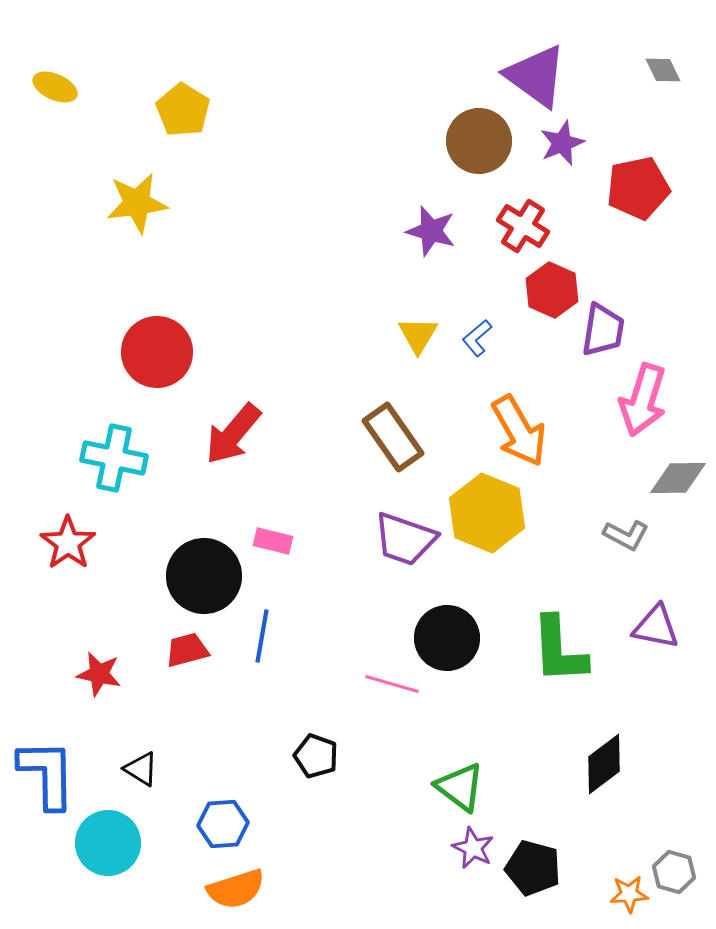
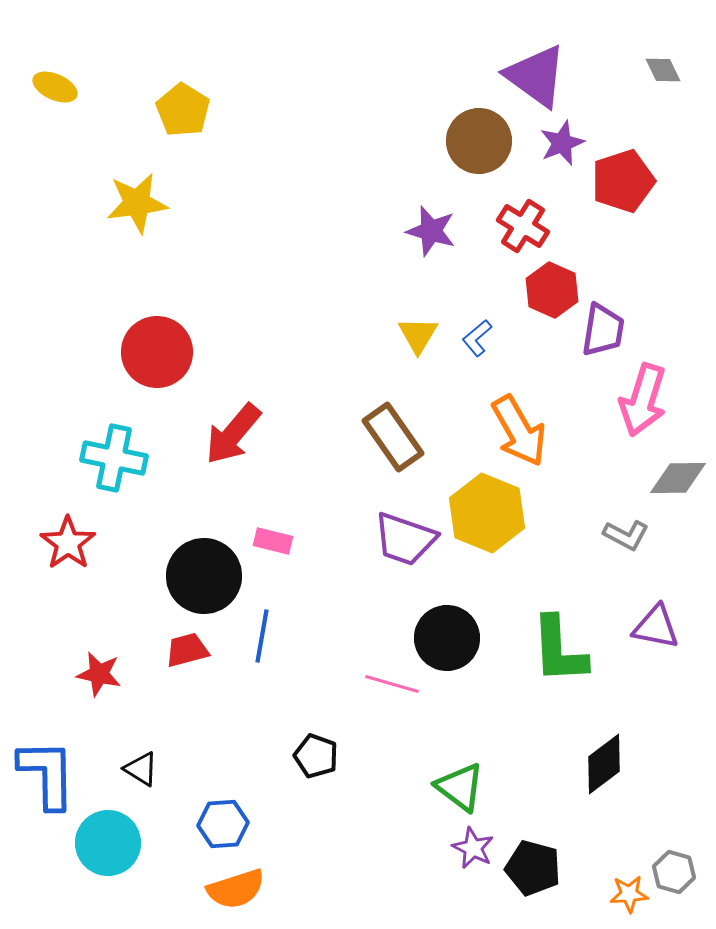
red pentagon at (638, 188): moved 15 px left, 7 px up; rotated 6 degrees counterclockwise
